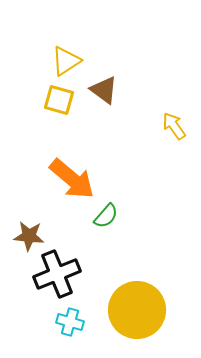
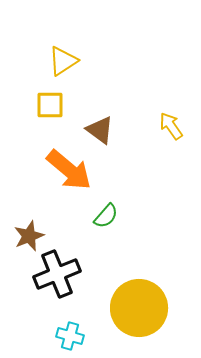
yellow triangle: moved 3 px left
brown triangle: moved 4 px left, 40 px down
yellow square: moved 9 px left, 5 px down; rotated 16 degrees counterclockwise
yellow arrow: moved 3 px left
orange arrow: moved 3 px left, 9 px up
brown star: rotated 28 degrees counterclockwise
yellow circle: moved 2 px right, 2 px up
cyan cross: moved 14 px down
